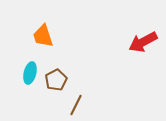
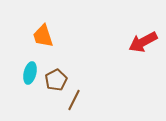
brown line: moved 2 px left, 5 px up
